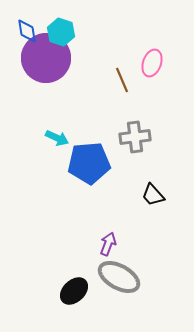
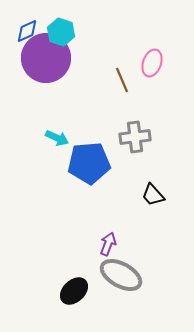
blue diamond: rotated 75 degrees clockwise
gray ellipse: moved 2 px right, 2 px up
